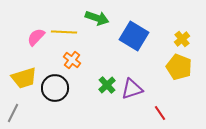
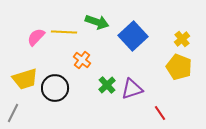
green arrow: moved 4 px down
blue square: moved 1 px left; rotated 16 degrees clockwise
orange cross: moved 10 px right
yellow trapezoid: moved 1 px right, 1 px down
